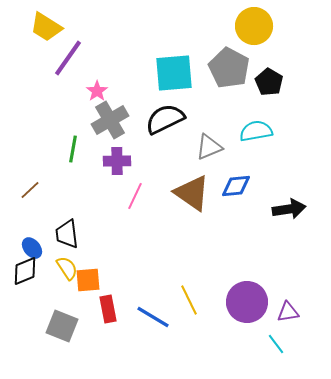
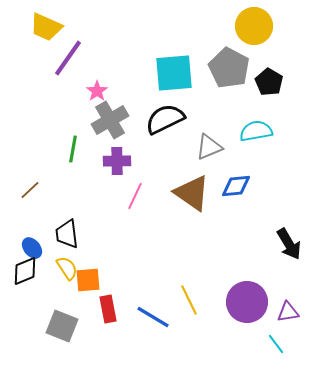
yellow trapezoid: rotated 8 degrees counterclockwise
black arrow: moved 35 px down; rotated 68 degrees clockwise
